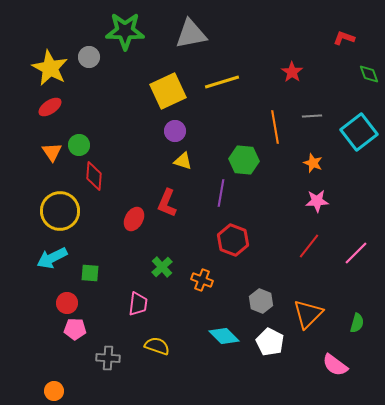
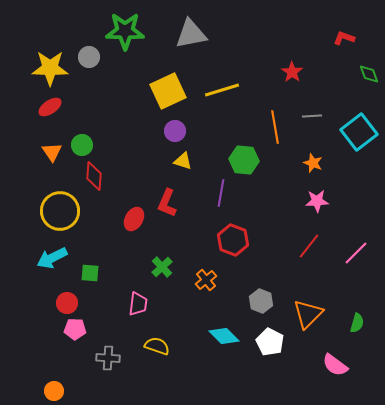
yellow star at (50, 68): rotated 27 degrees counterclockwise
yellow line at (222, 82): moved 8 px down
green circle at (79, 145): moved 3 px right
orange cross at (202, 280): moved 4 px right; rotated 30 degrees clockwise
